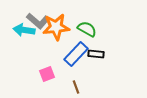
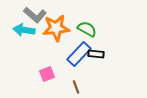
gray L-shape: moved 3 px left, 6 px up
orange star: moved 1 px down
blue rectangle: moved 3 px right
